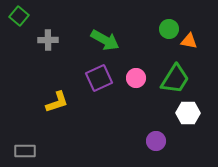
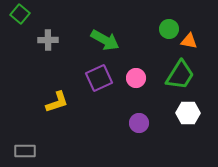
green square: moved 1 px right, 2 px up
green trapezoid: moved 5 px right, 4 px up
purple circle: moved 17 px left, 18 px up
